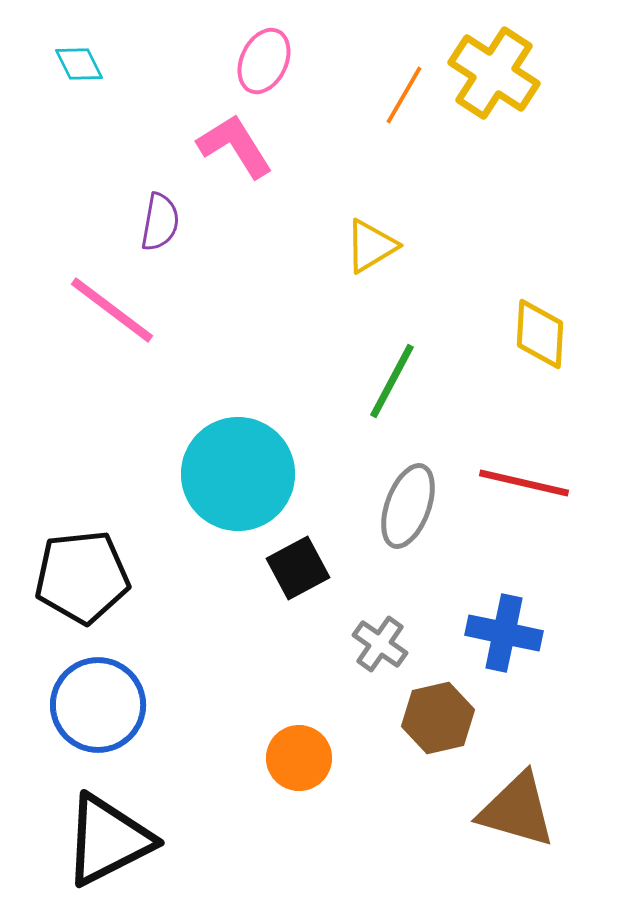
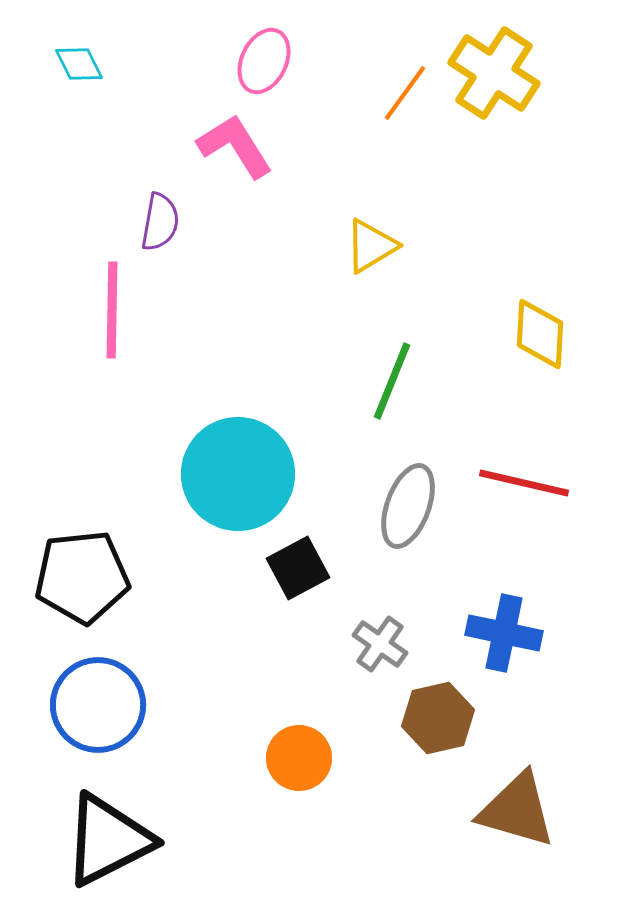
orange line: moved 1 px right, 2 px up; rotated 6 degrees clockwise
pink line: rotated 54 degrees clockwise
green line: rotated 6 degrees counterclockwise
